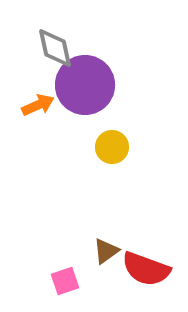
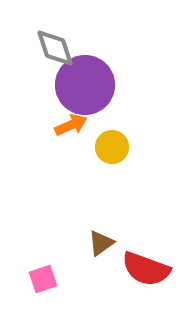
gray diamond: rotated 6 degrees counterclockwise
orange arrow: moved 33 px right, 20 px down
brown triangle: moved 5 px left, 8 px up
pink square: moved 22 px left, 2 px up
